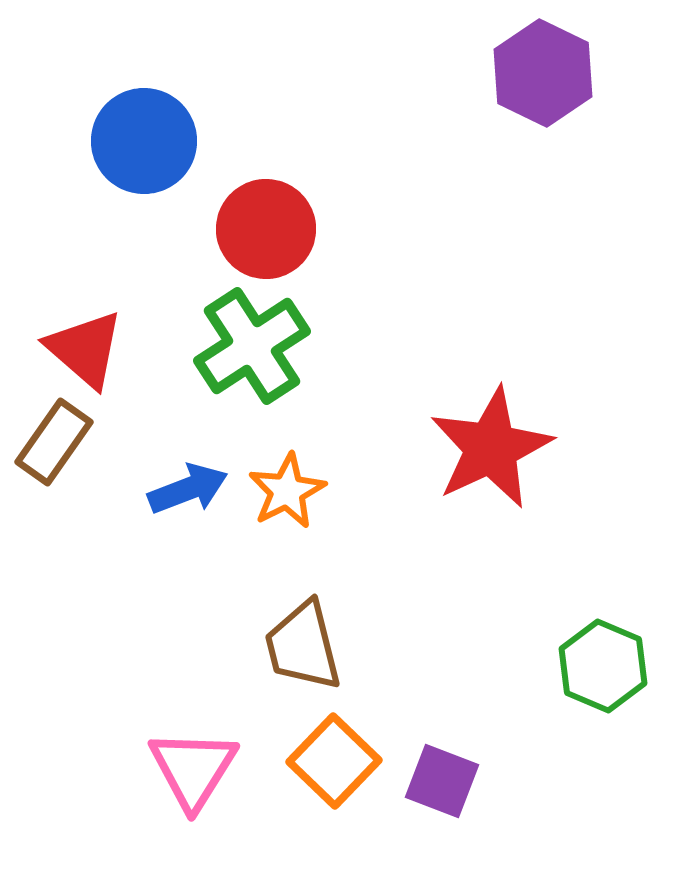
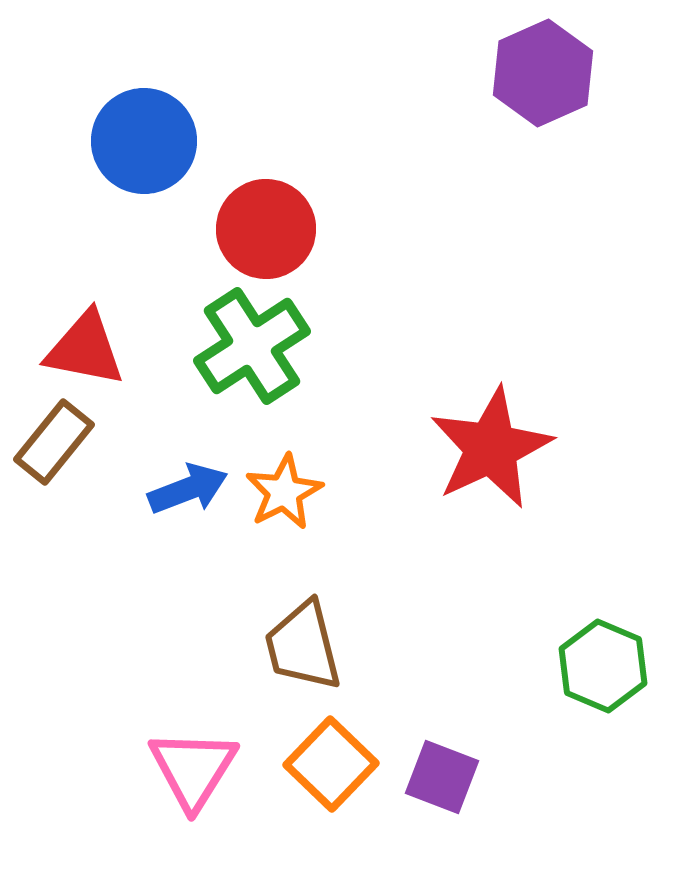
purple hexagon: rotated 10 degrees clockwise
red triangle: rotated 30 degrees counterclockwise
brown rectangle: rotated 4 degrees clockwise
orange star: moved 3 px left, 1 px down
orange square: moved 3 px left, 3 px down
purple square: moved 4 px up
